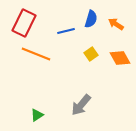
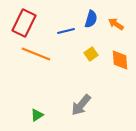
orange diamond: moved 2 px down; rotated 25 degrees clockwise
